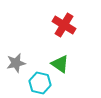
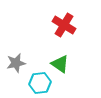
cyan hexagon: rotated 20 degrees counterclockwise
